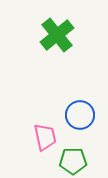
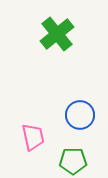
green cross: moved 1 px up
pink trapezoid: moved 12 px left
